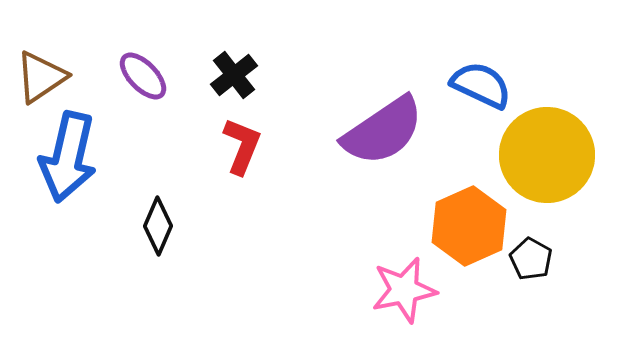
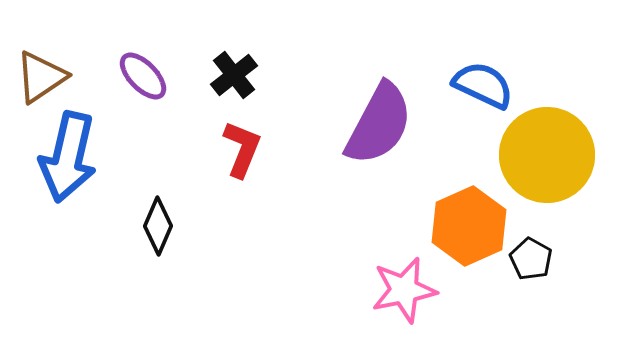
blue semicircle: moved 2 px right
purple semicircle: moved 4 px left, 7 px up; rotated 28 degrees counterclockwise
red L-shape: moved 3 px down
